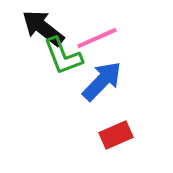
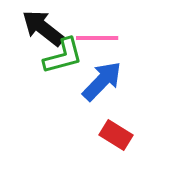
pink line: rotated 24 degrees clockwise
green L-shape: rotated 84 degrees counterclockwise
red rectangle: rotated 56 degrees clockwise
